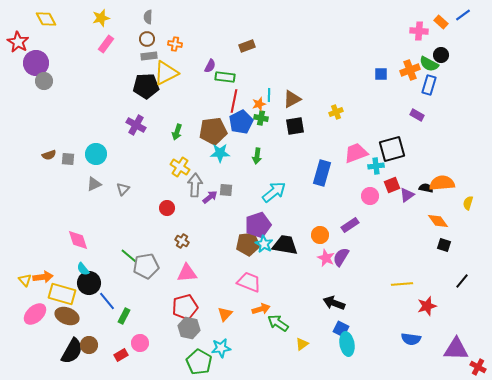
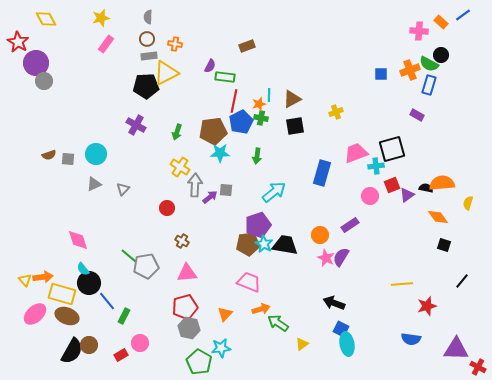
orange diamond at (438, 221): moved 4 px up
